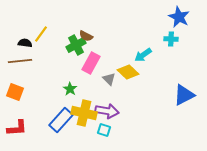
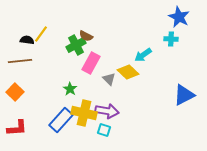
black semicircle: moved 2 px right, 3 px up
orange square: rotated 24 degrees clockwise
